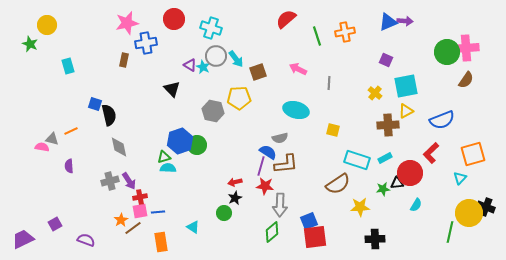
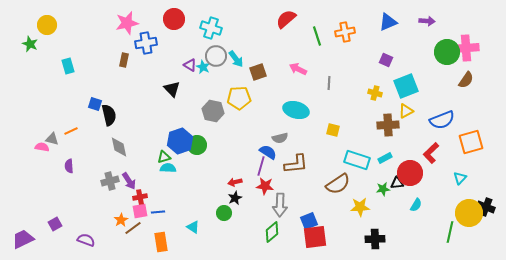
purple arrow at (405, 21): moved 22 px right
cyan square at (406, 86): rotated 10 degrees counterclockwise
yellow cross at (375, 93): rotated 24 degrees counterclockwise
orange square at (473, 154): moved 2 px left, 12 px up
brown L-shape at (286, 164): moved 10 px right
